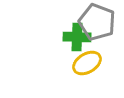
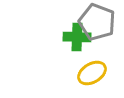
yellow ellipse: moved 5 px right, 10 px down
